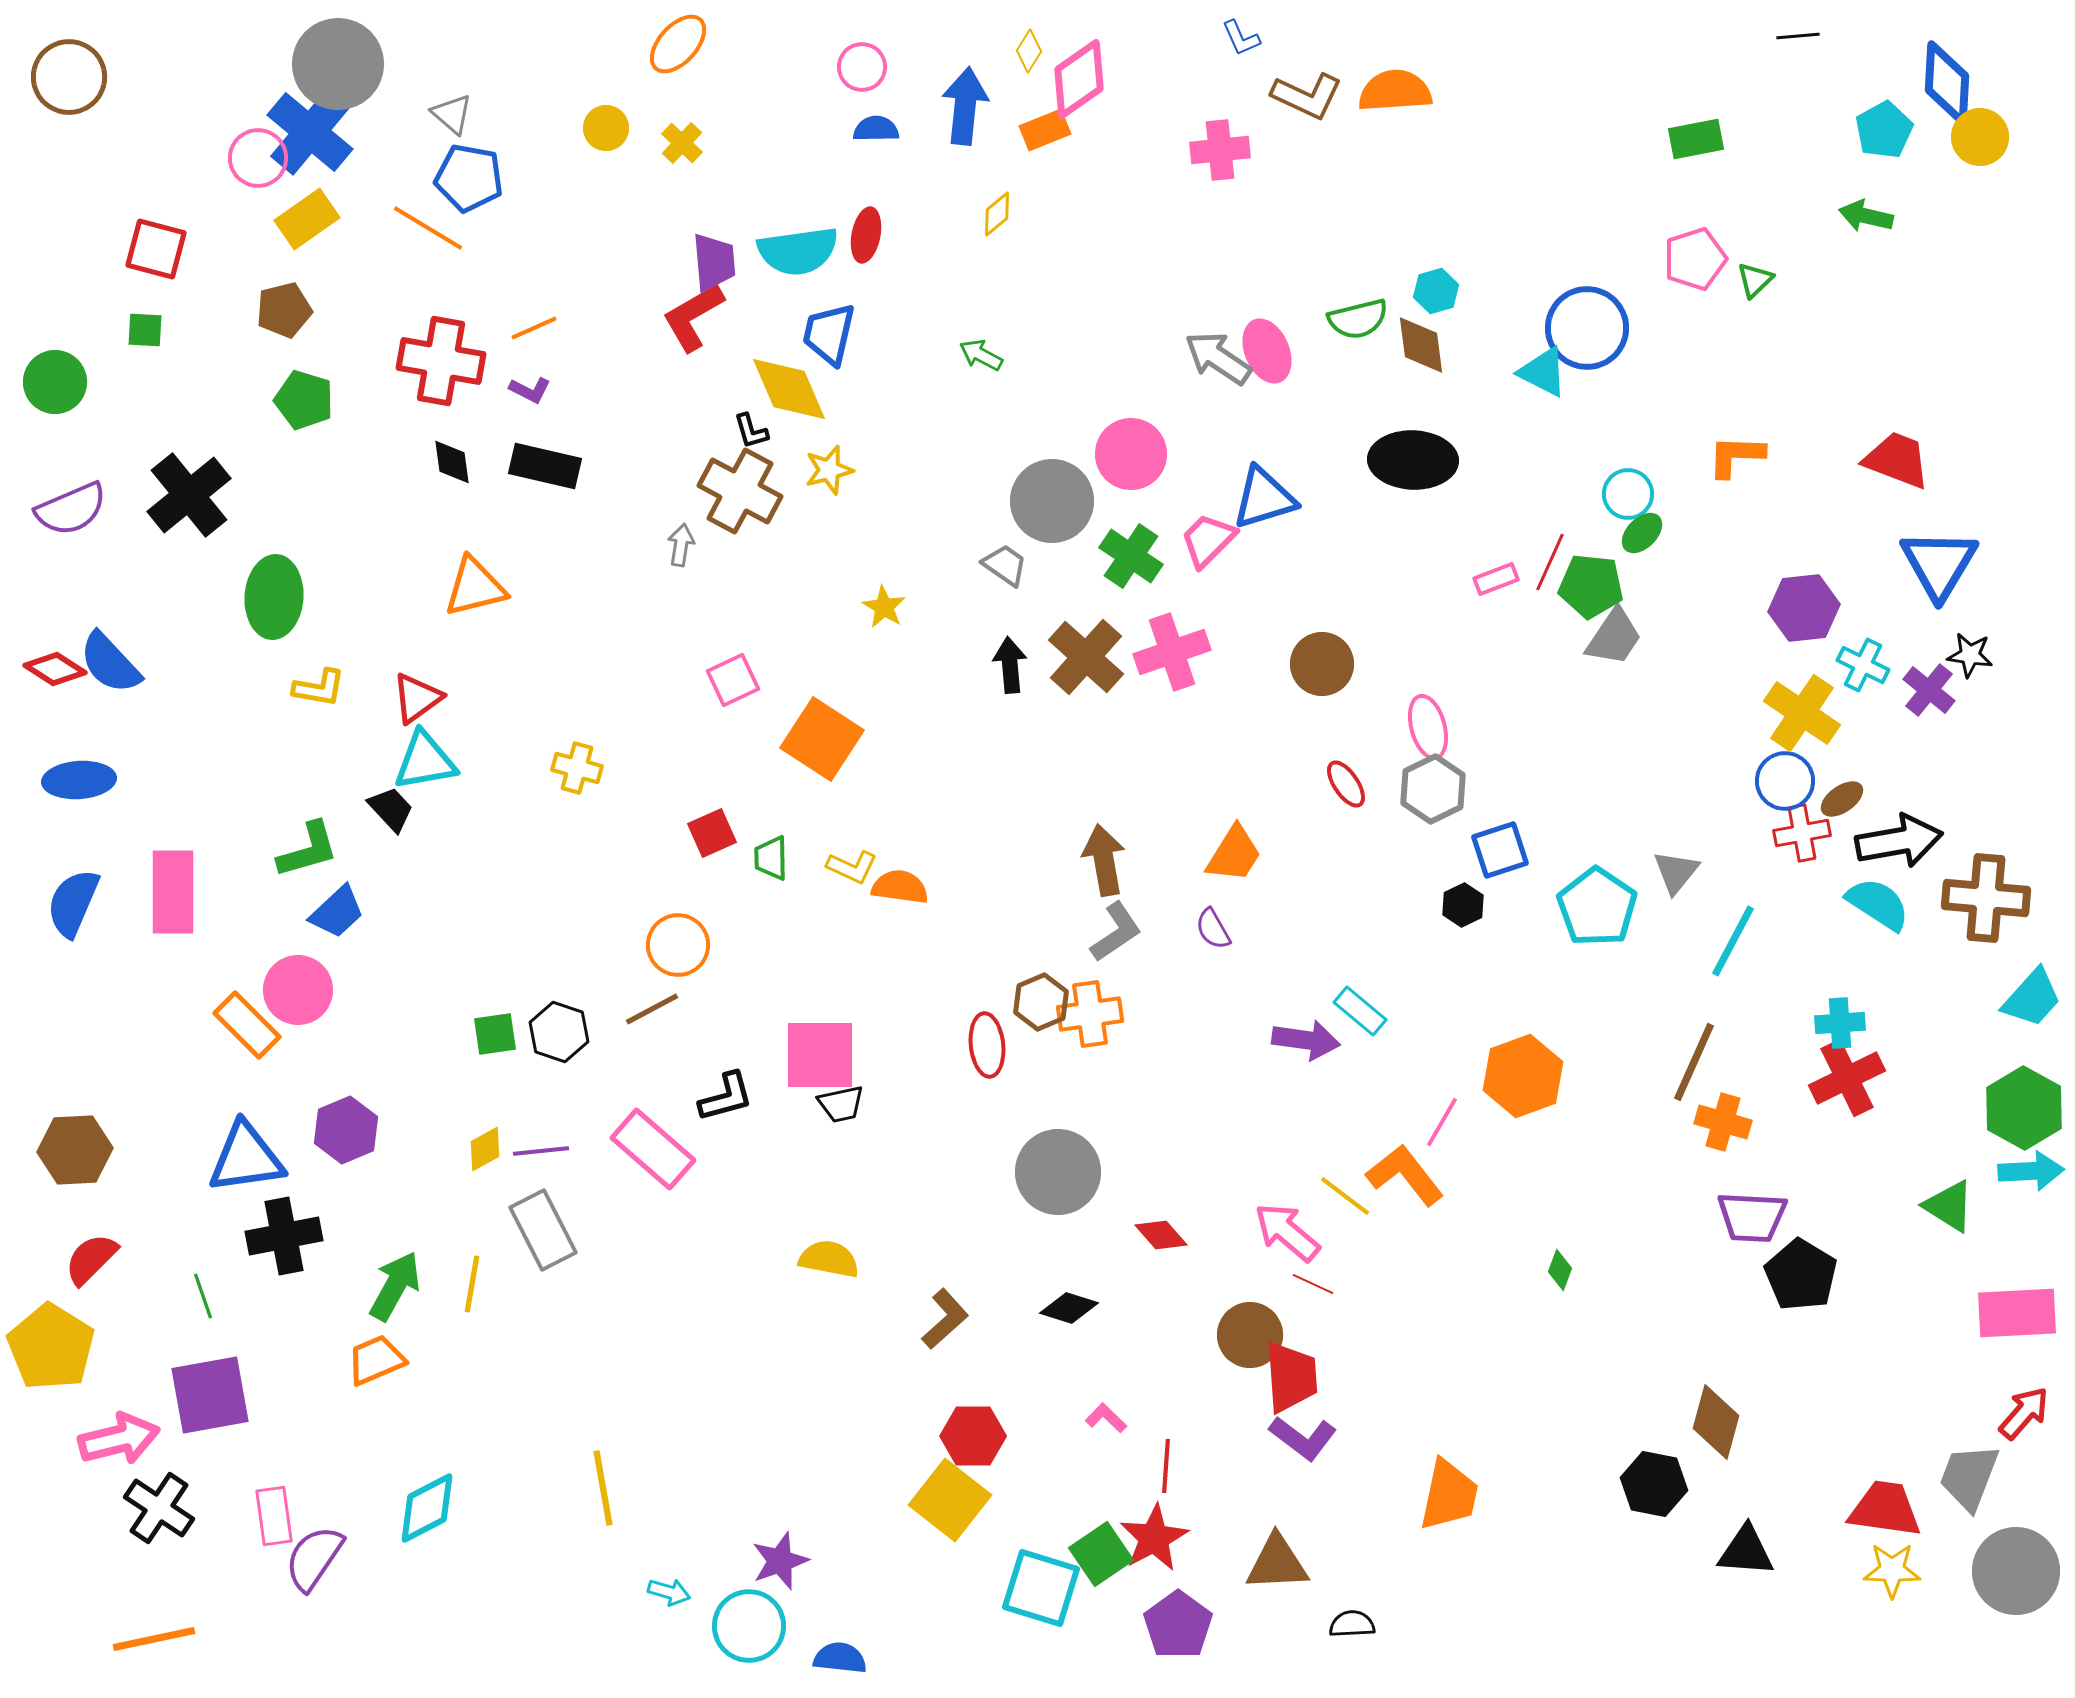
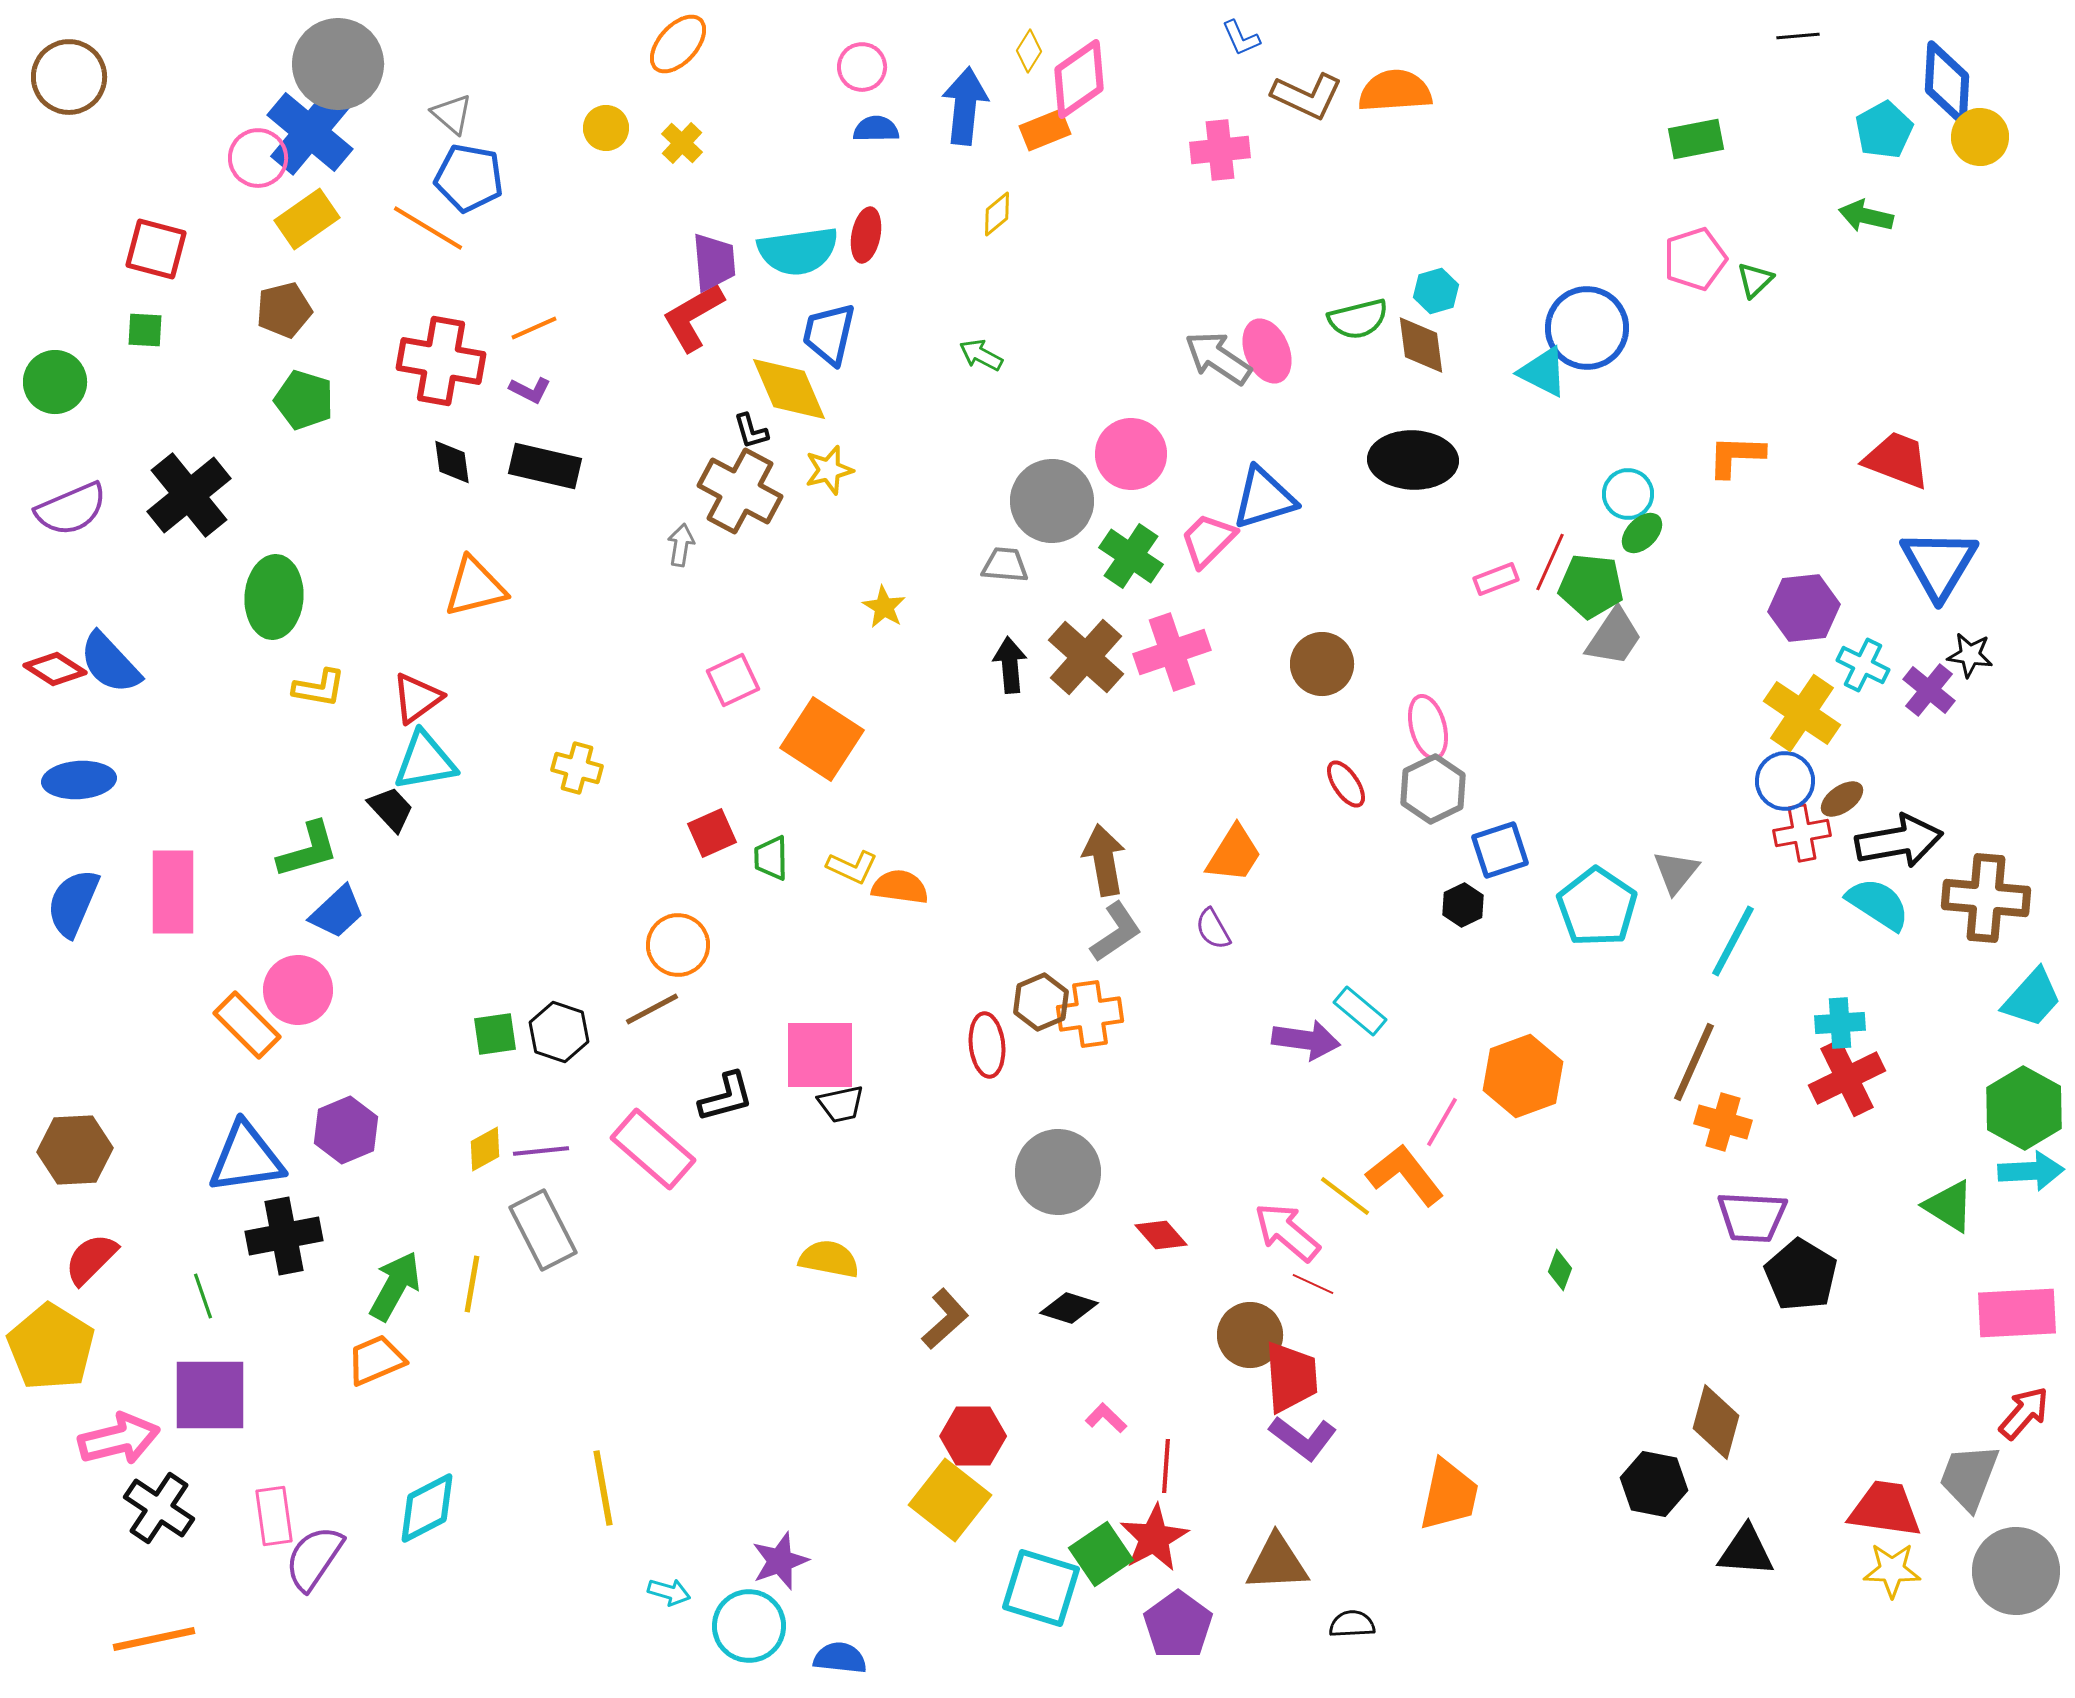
gray trapezoid at (1005, 565): rotated 30 degrees counterclockwise
purple square at (210, 1395): rotated 10 degrees clockwise
